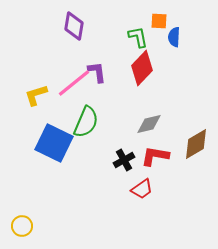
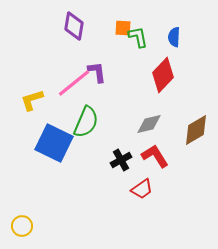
orange square: moved 36 px left, 7 px down
red diamond: moved 21 px right, 7 px down
yellow L-shape: moved 4 px left, 5 px down
brown diamond: moved 14 px up
red L-shape: rotated 48 degrees clockwise
black cross: moved 3 px left
